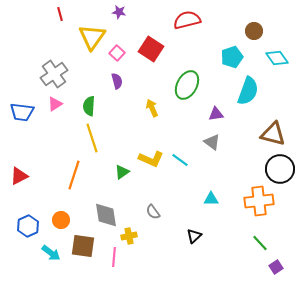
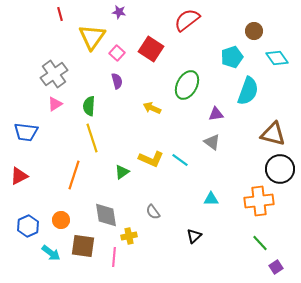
red semicircle: rotated 24 degrees counterclockwise
yellow arrow: rotated 42 degrees counterclockwise
blue trapezoid: moved 4 px right, 20 px down
